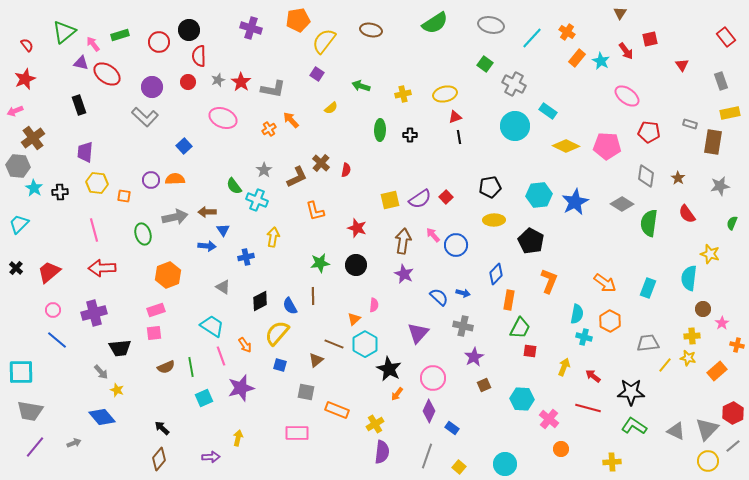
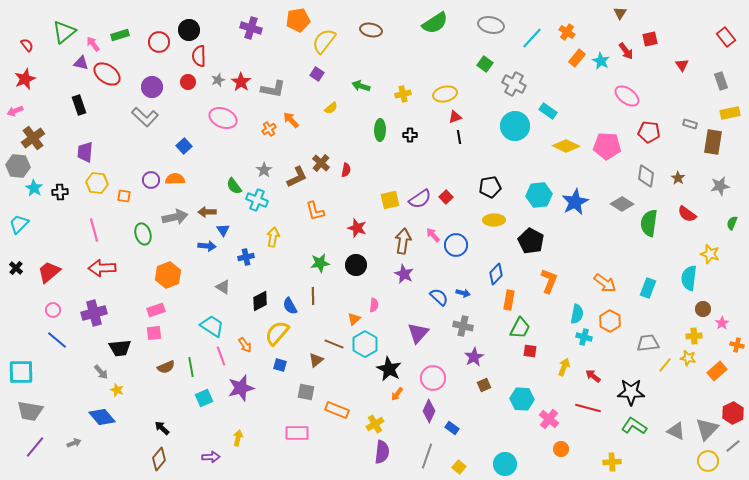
red semicircle at (687, 214): rotated 18 degrees counterclockwise
yellow cross at (692, 336): moved 2 px right
